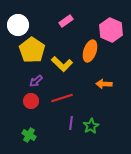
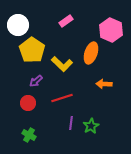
orange ellipse: moved 1 px right, 2 px down
red circle: moved 3 px left, 2 px down
